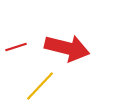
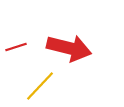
red arrow: moved 2 px right
